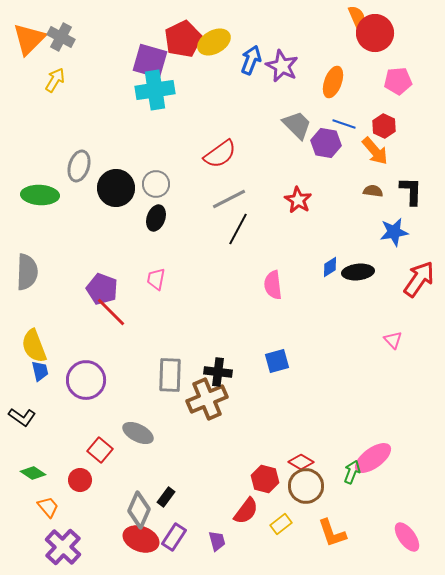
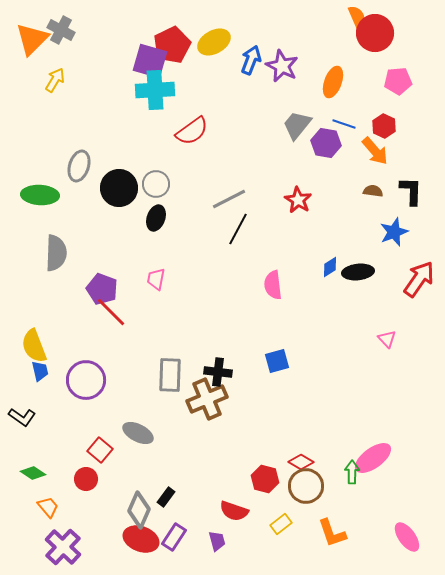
gray cross at (61, 37): moved 7 px up
orange triangle at (29, 39): moved 3 px right
red pentagon at (183, 39): moved 11 px left, 6 px down
cyan cross at (155, 90): rotated 6 degrees clockwise
gray trapezoid at (297, 125): rotated 96 degrees counterclockwise
red semicircle at (220, 154): moved 28 px left, 23 px up
black circle at (116, 188): moved 3 px right
blue star at (394, 232): rotated 12 degrees counterclockwise
gray semicircle at (27, 272): moved 29 px right, 19 px up
pink triangle at (393, 340): moved 6 px left, 1 px up
green arrow at (352, 472): rotated 20 degrees counterclockwise
red circle at (80, 480): moved 6 px right, 1 px up
red semicircle at (246, 511): moved 12 px left; rotated 72 degrees clockwise
